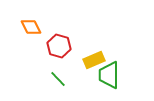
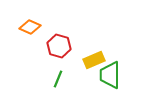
orange diamond: moved 1 px left; rotated 40 degrees counterclockwise
green trapezoid: moved 1 px right
green line: rotated 66 degrees clockwise
